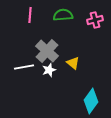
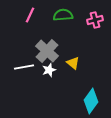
pink line: rotated 21 degrees clockwise
